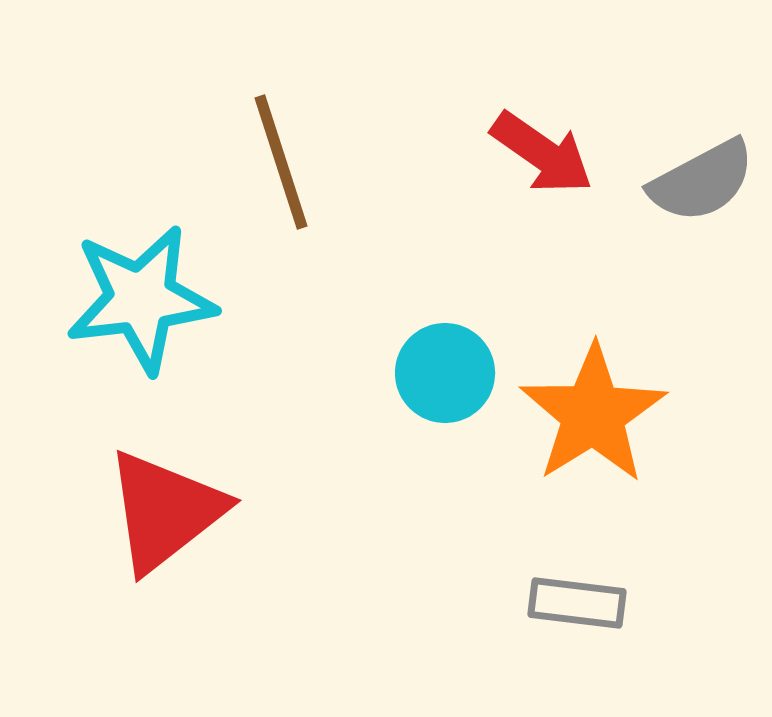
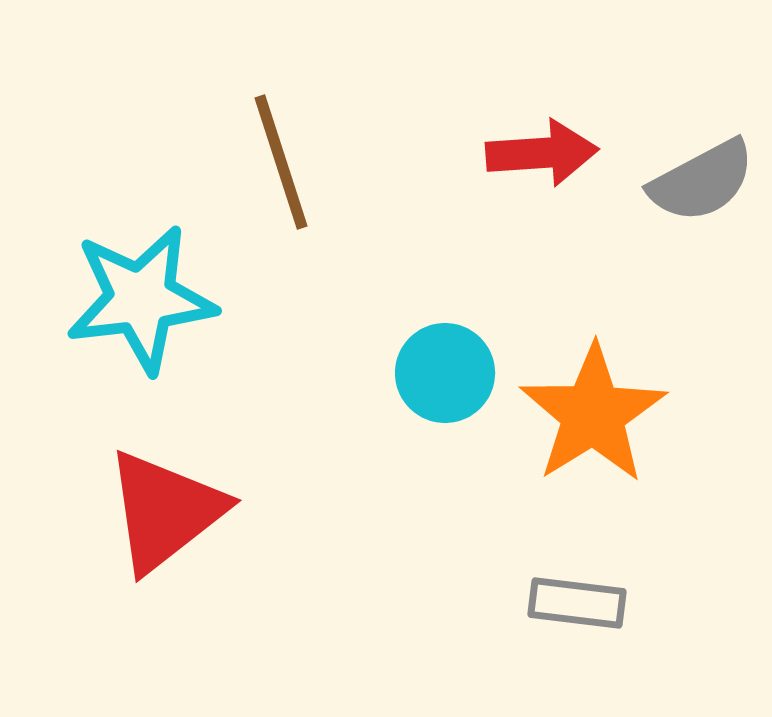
red arrow: rotated 39 degrees counterclockwise
